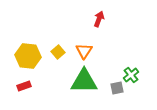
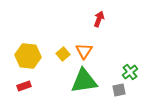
yellow square: moved 5 px right, 2 px down
green cross: moved 1 px left, 3 px up
green triangle: rotated 8 degrees counterclockwise
gray square: moved 2 px right, 2 px down
